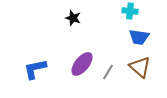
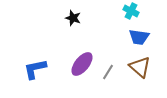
cyan cross: moved 1 px right; rotated 21 degrees clockwise
